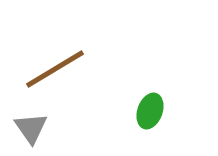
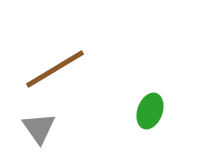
gray triangle: moved 8 px right
